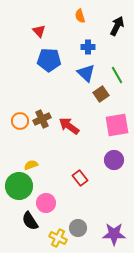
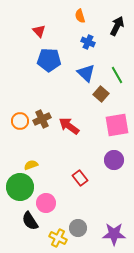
blue cross: moved 5 px up; rotated 24 degrees clockwise
brown square: rotated 14 degrees counterclockwise
green circle: moved 1 px right, 1 px down
